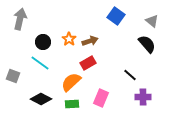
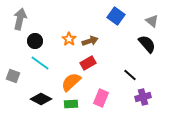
black circle: moved 8 px left, 1 px up
purple cross: rotated 14 degrees counterclockwise
green rectangle: moved 1 px left
